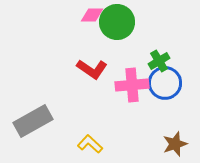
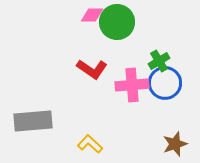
gray rectangle: rotated 24 degrees clockwise
